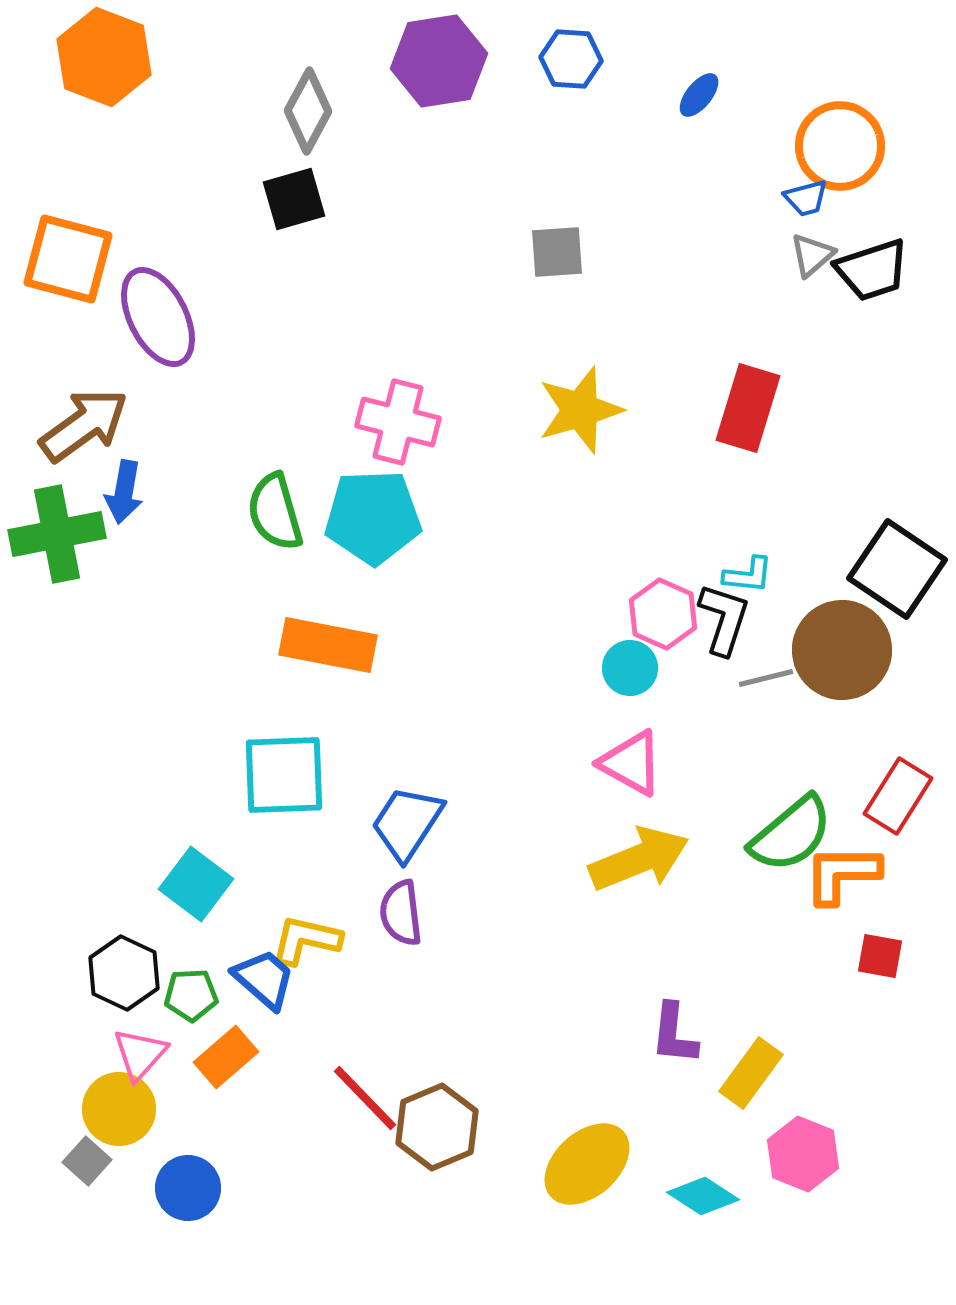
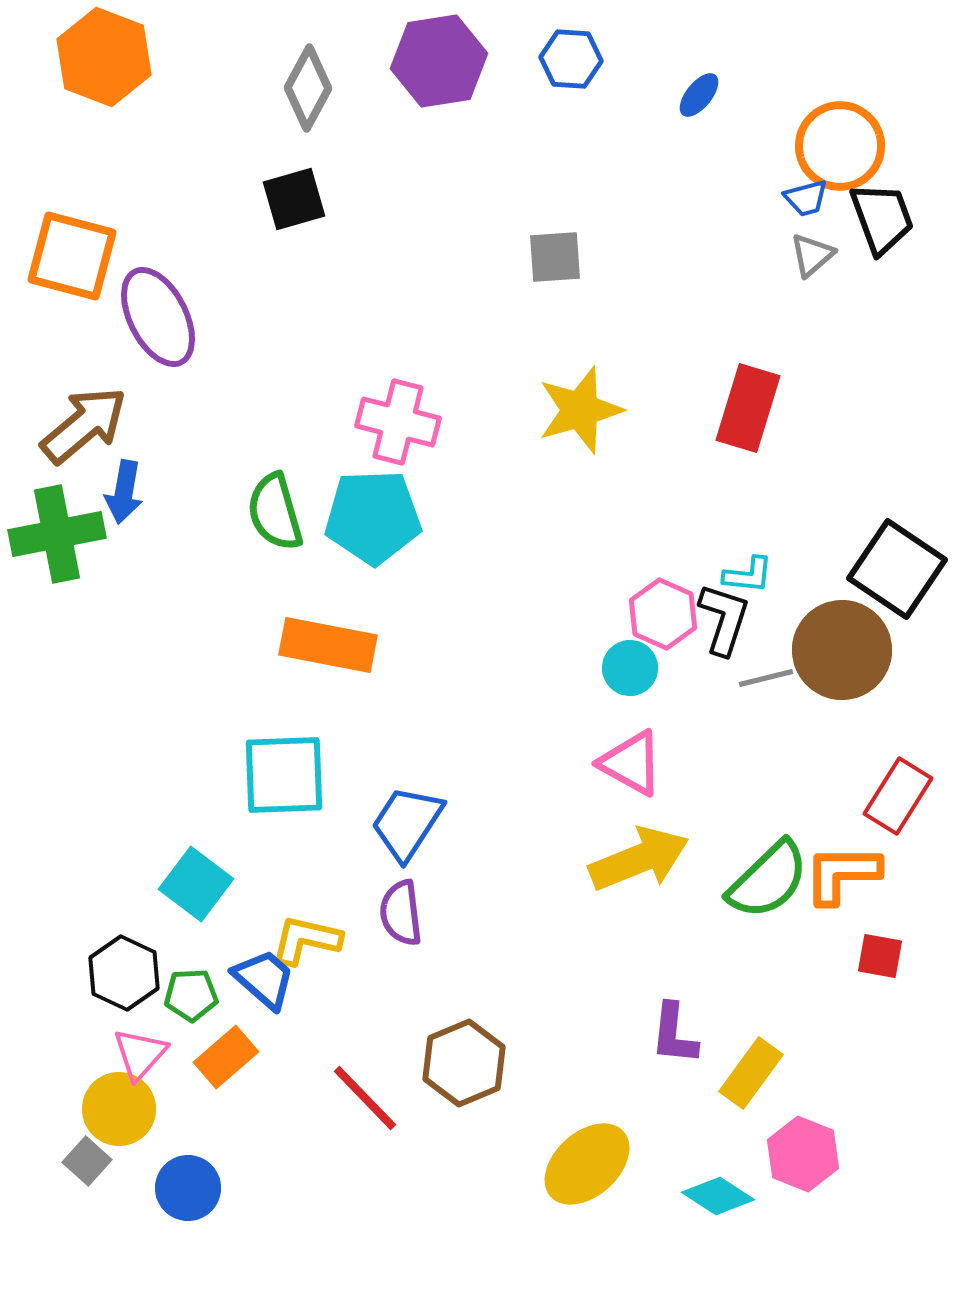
gray diamond at (308, 111): moved 23 px up
gray square at (557, 252): moved 2 px left, 5 px down
orange square at (68, 259): moved 4 px right, 3 px up
black trapezoid at (872, 270): moved 10 px right, 52 px up; rotated 92 degrees counterclockwise
brown arrow at (84, 425): rotated 4 degrees counterclockwise
green semicircle at (791, 834): moved 23 px left, 46 px down; rotated 4 degrees counterclockwise
brown hexagon at (437, 1127): moved 27 px right, 64 px up
cyan diamond at (703, 1196): moved 15 px right
